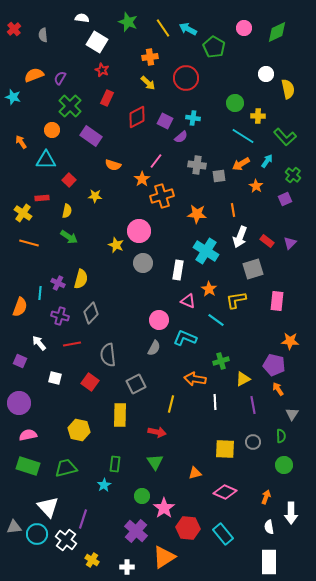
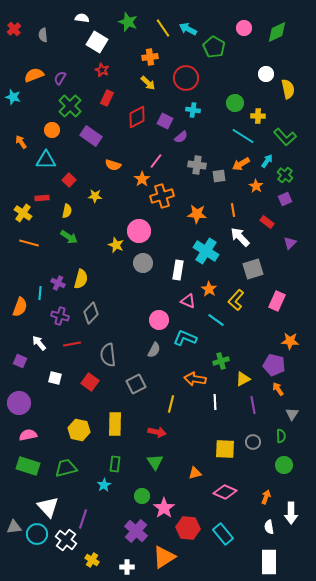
cyan cross at (193, 118): moved 8 px up
green cross at (293, 175): moved 8 px left
white arrow at (240, 237): rotated 115 degrees clockwise
red rectangle at (267, 241): moved 19 px up
yellow L-shape at (236, 300): rotated 40 degrees counterclockwise
pink rectangle at (277, 301): rotated 18 degrees clockwise
gray semicircle at (154, 348): moved 2 px down
yellow rectangle at (120, 415): moved 5 px left, 9 px down
